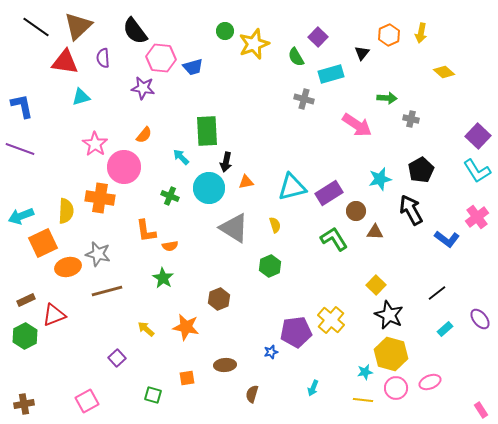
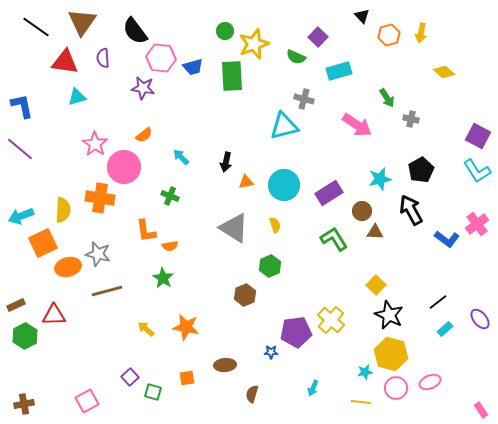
brown triangle at (78, 26): moved 4 px right, 4 px up; rotated 12 degrees counterclockwise
orange hexagon at (389, 35): rotated 10 degrees clockwise
black triangle at (362, 53): moved 37 px up; rotated 21 degrees counterclockwise
green semicircle at (296, 57): rotated 36 degrees counterclockwise
cyan rectangle at (331, 74): moved 8 px right, 3 px up
cyan triangle at (81, 97): moved 4 px left
green arrow at (387, 98): rotated 54 degrees clockwise
green rectangle at (207, 131): moved 25 px right, 55 px up
orange semicircle at (144, 135): rotated 12 degrees clockwise
purple square at (478, 136): rotated 15 degrees counterclockwise
purple line at (20, 149): rotated 20 degrees clockwise
cyan triangle at (292, 187): moved 8 px left, 61 px up
cyan circle at (209, 188): moved 75 px right, 3 px up
yellow semicircle at (66, 211): moved 3 px left, 1 px up
brown circle at (356, 211): moved 6 px right
pink cross at (477, 217): moved 7 px down
black line at (437, 293): moved 1 px right, 9 px down
brown hexagon at (219, 299): moved 26 px right, 4 px up
brown rectangle at (26, 300): moved 10 px left, 5 px down
red triangle at (54, 315): rotated 20 degrees clockwise
blue star at (271, 352): rotated 16 degrees clockwise
purple square at (117, 358): moved 13 px right, 19 px down
green square at (153, 395): moved 3 px up
yellow line at (363, 400): moved 2 px left, 2 px down
